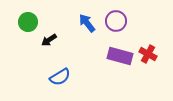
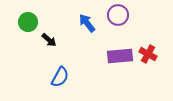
purple circle: moved 2 px right, 6 px up
black arrow: rotated 105 degrees counterclockwise
purple rectangle: rotated 20 degrees counterclockwise
blue semicircle: rotated 30 degrees counterclockwise
